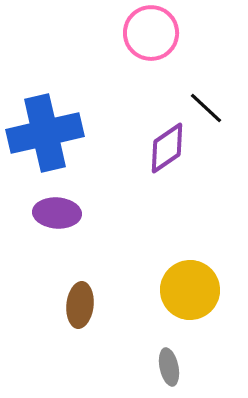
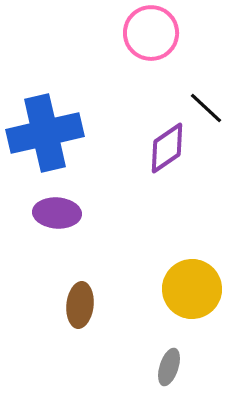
yellow circle: moved 2 px right, 1 px up
gray ellipse: rotated 30 degrees clockwise
